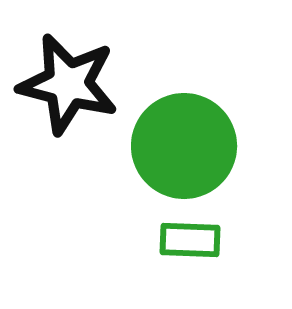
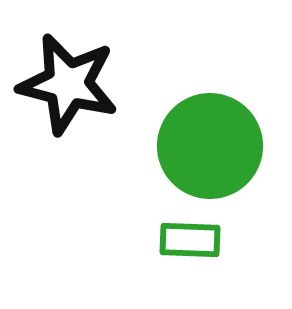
green circle: moved 26 px right
